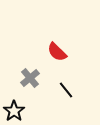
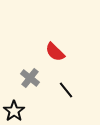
red semicircle: moved 2 px left
gray cross: rotated 12 degrees counterclockwise
